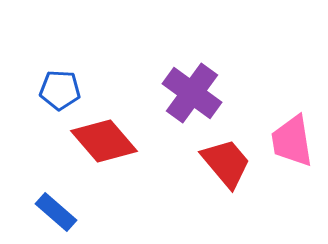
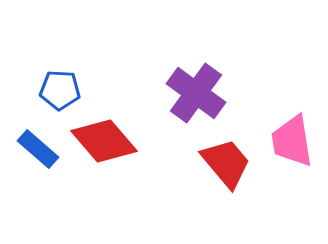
purple cross: moved 4 px right
blue rectangle: moved 18 px left, 63 px up
